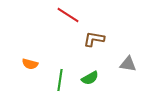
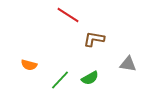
orange semicircle: moved 1 px left, 1 px down
green line: rotated 35 degrees clockwise
